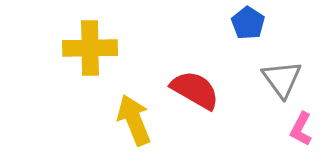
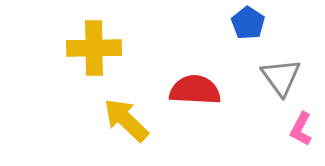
yellow cross: moved 4 px right
gray triangle: moved 1 px left, 2 px up
red semicircle: rotated 27 degrees counterclockwise
yellow arrow: moved 8 px left; rotated 24 degrees counterclockwise
